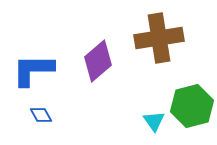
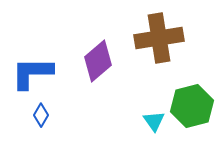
blue L-shape: moved 1 px left, 3 px down
blue diamond: rotated 60 degrees clockwise
